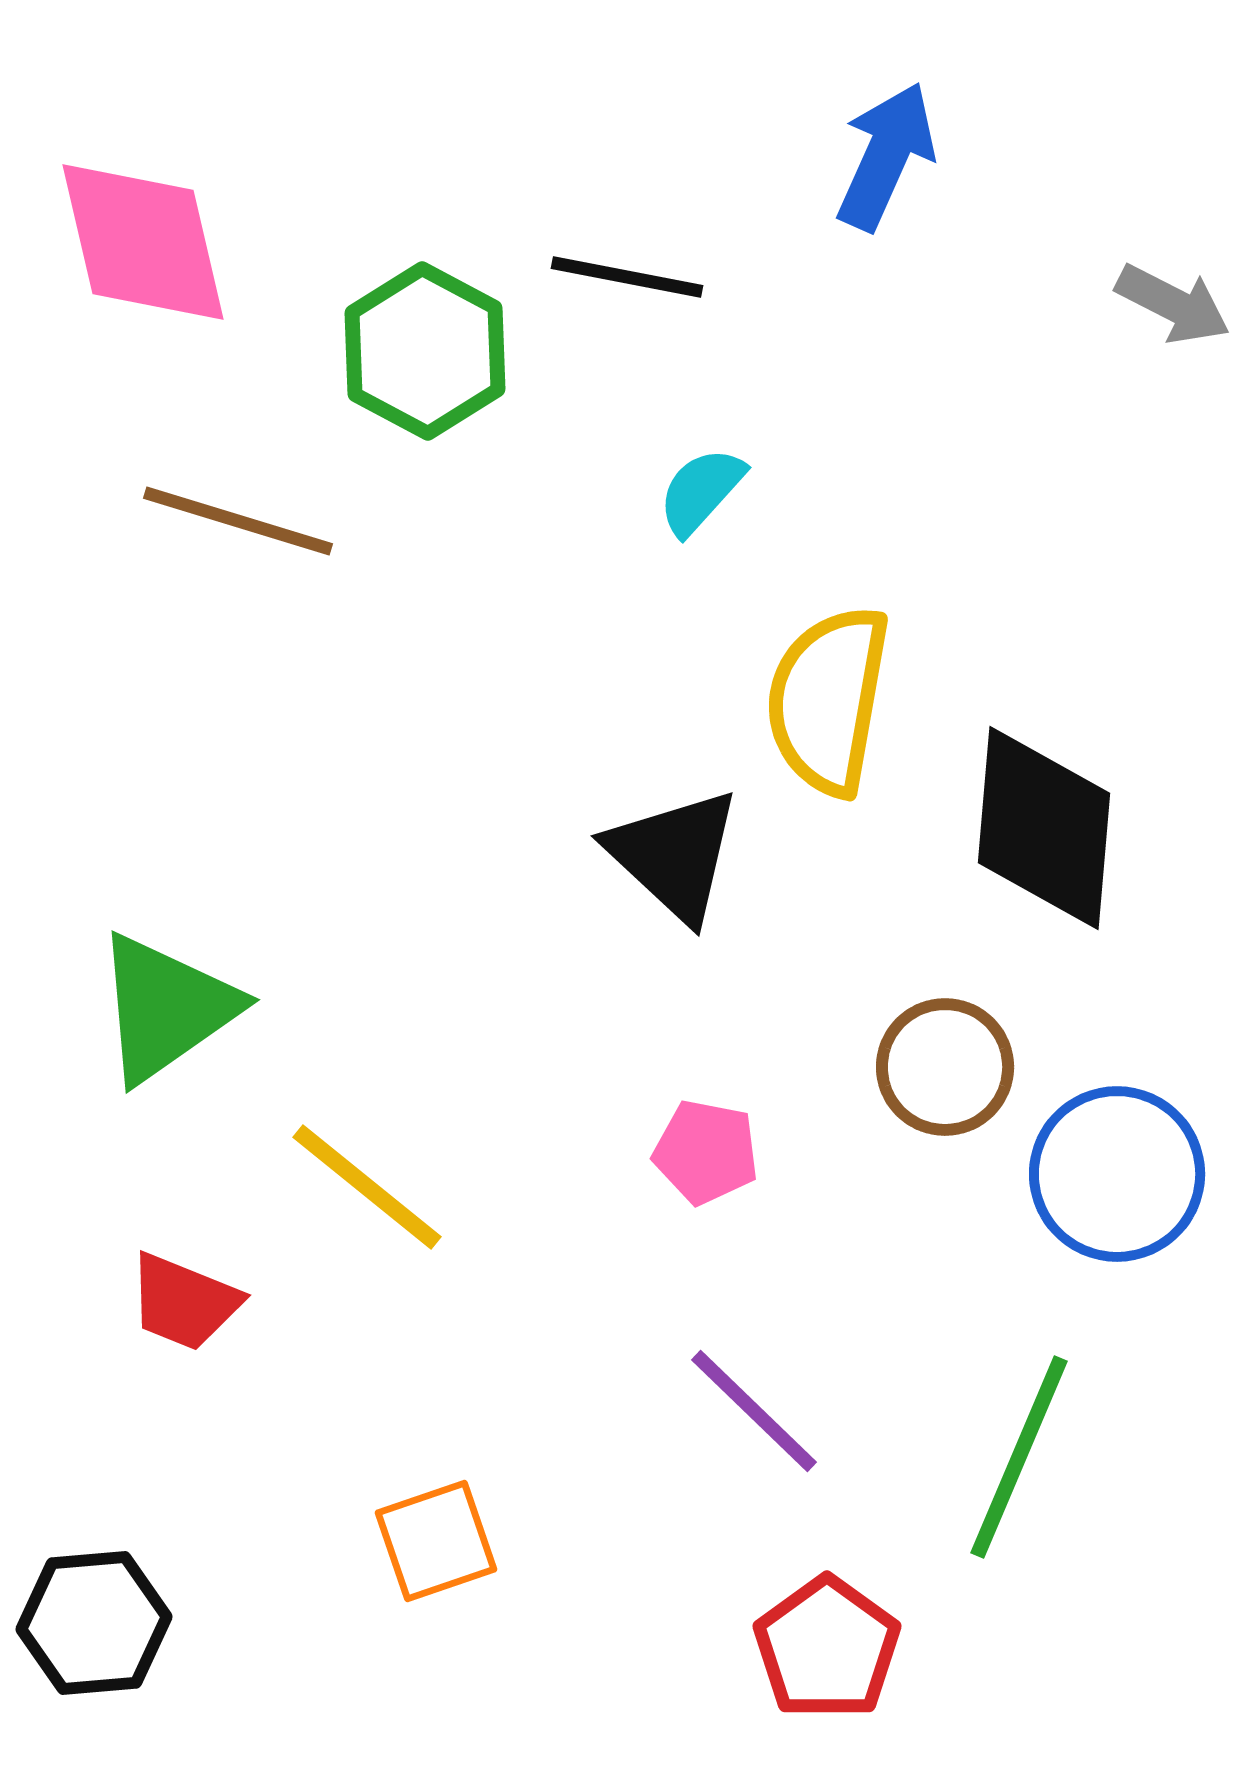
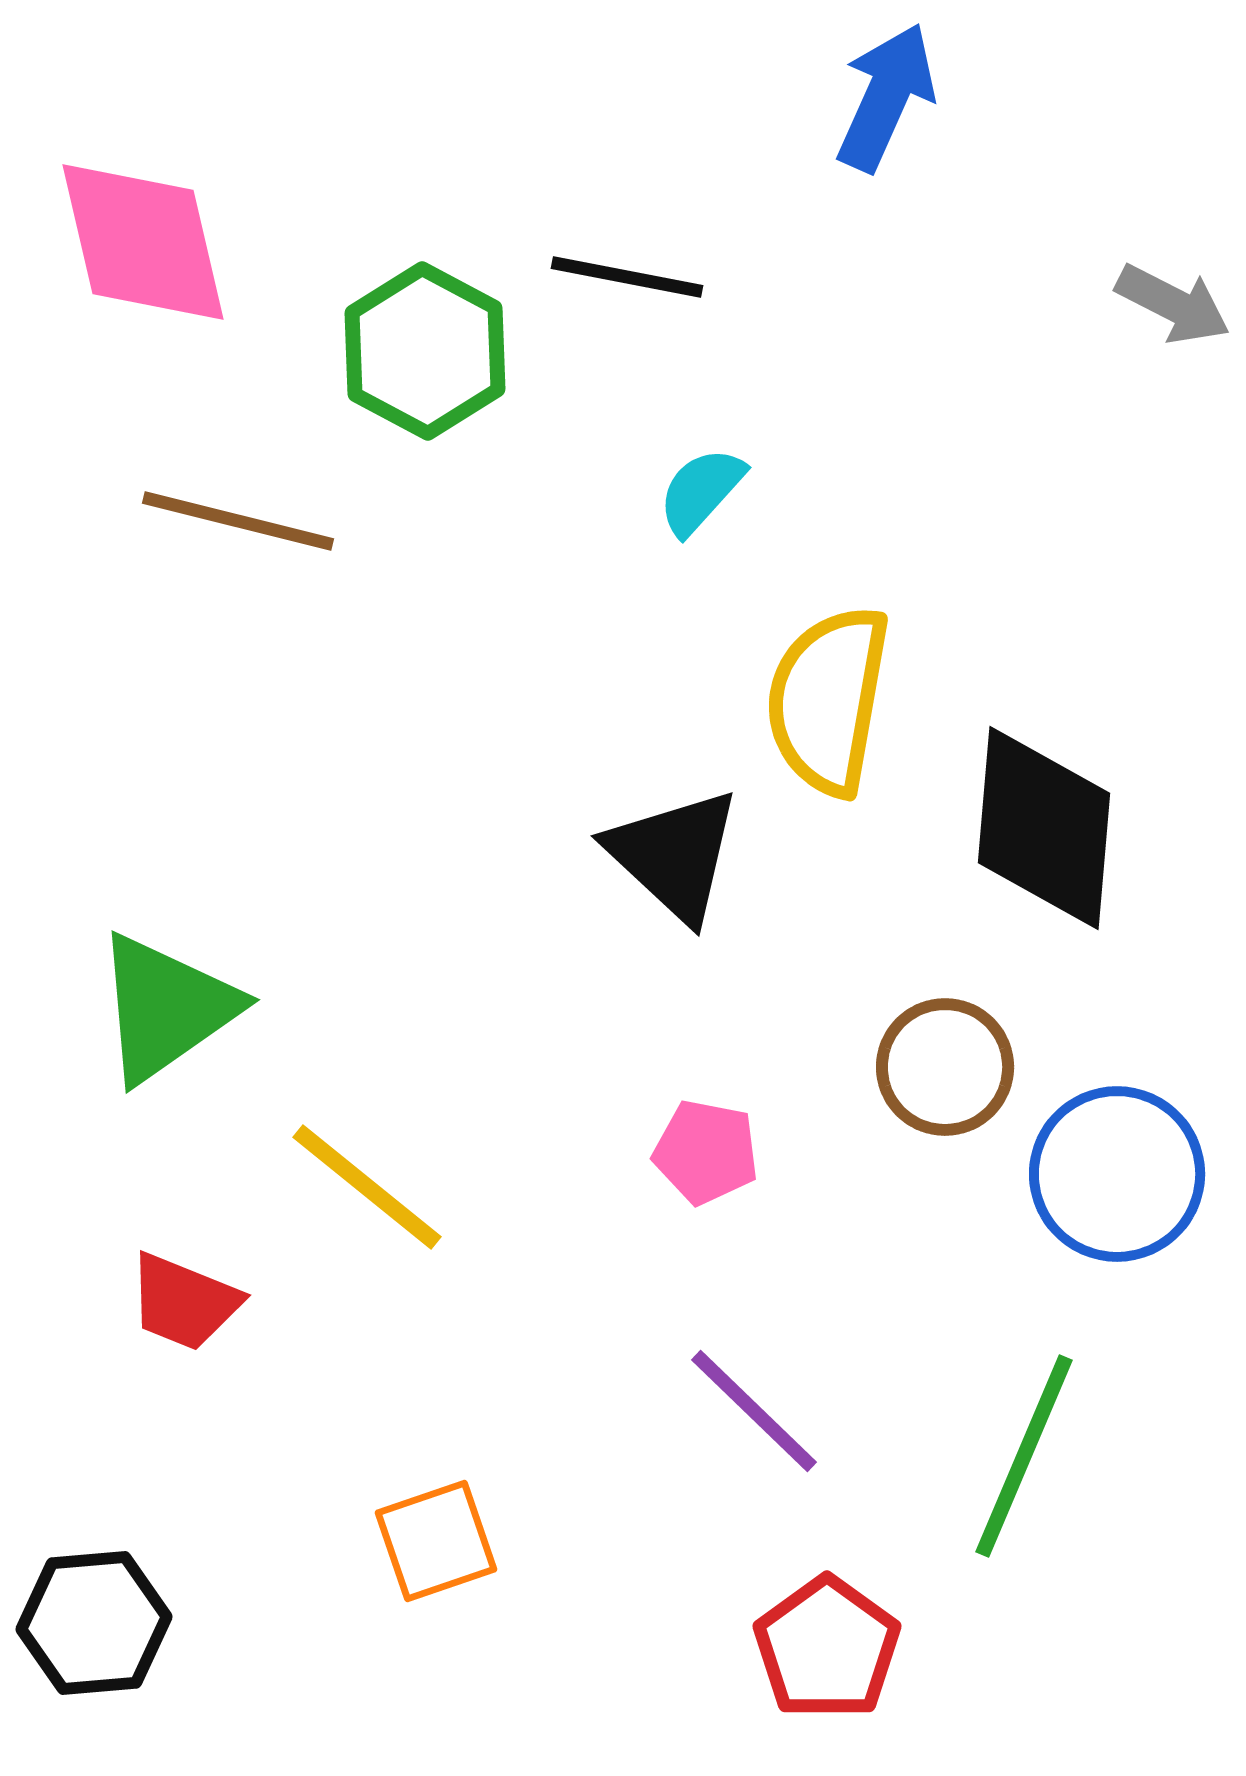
blue arrow: moved 59 px up
brown line: rotated 3 degrees counterclockwise
green line: moved 5 px right, 1 px up
